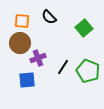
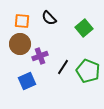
black semicircle: moved 1 px down
brown circle: moved 1 px down
purple cross: moved 2 px right, 2 px up
blue square: moved 1 px down; rotated 18 degrees counterclockwise
